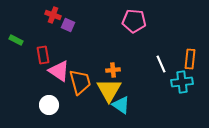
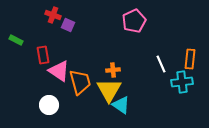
pink pentagon: rotated 30 degrees counterclockwise
